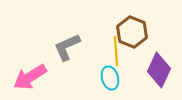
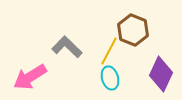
brown hexagon: moved 1 px right, 2 px up
gray L-shape: rotated 68 degrees clockwise
yellow line: moved 7 px left; rotated 32 degrees clockwise
purple diamond: moved 2 px right, 4 px down
